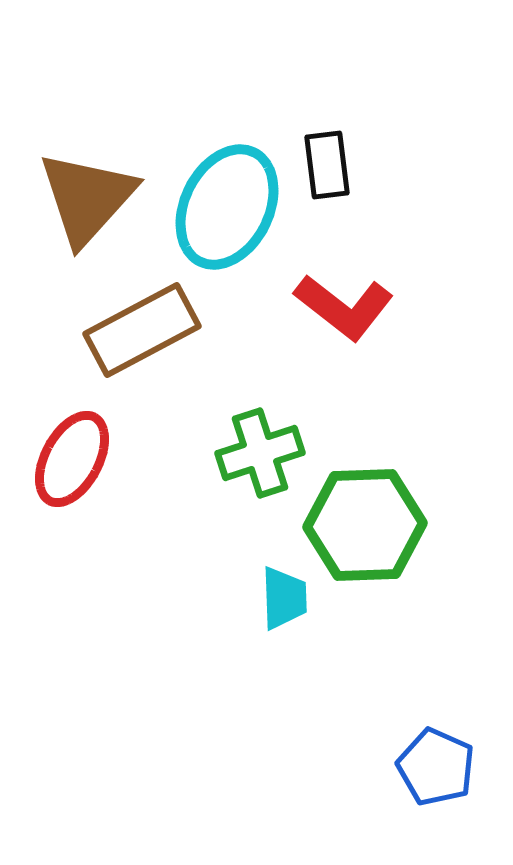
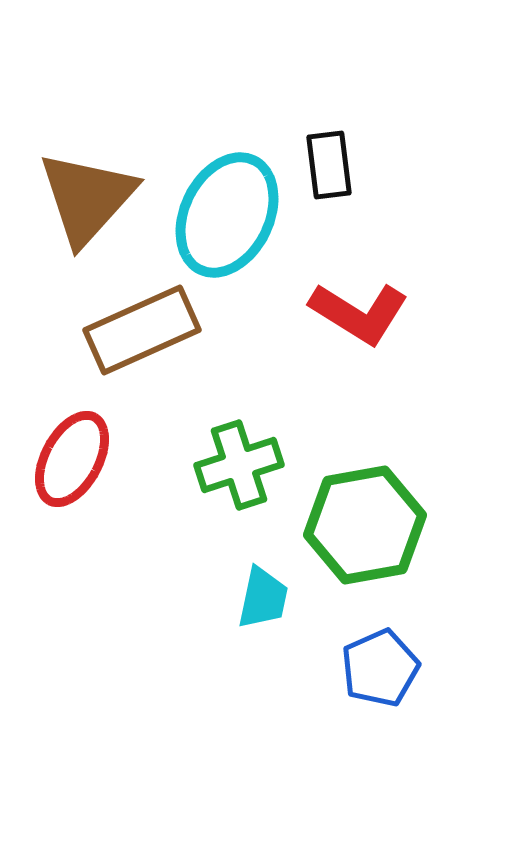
black rectangle: moved 2 px right
cyan ellipse: moved 8 px down
red L-shape: moved 15 px right, 6 px down; rotated 6 degrees counterclockwise
brown rectangle: rotated 4 degrees clockwise
green cross: moved 21 px left, 12 px down
green hexagon: rotated 8 degrees counterclockwise
cyan trapezoid: moved 21 px left; rotated 14 degrees clockwise
blue pentagon: moved 56 px left, 99 px up; rotated 24 degrees clockwise
